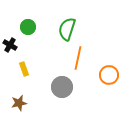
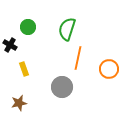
orange circle: moved 6 px up
